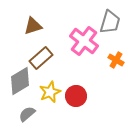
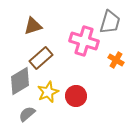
pink cross: rotated 20 degrees counterclockwise
yellow star: moved 2 px left
